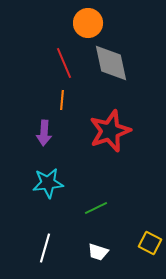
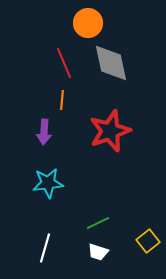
purple arrow: moved 1 px up
green line: moved 2 px right, 15 px down
yellow square: moved 2 px left, 2 px up; rotated 25 degrees clockwise
